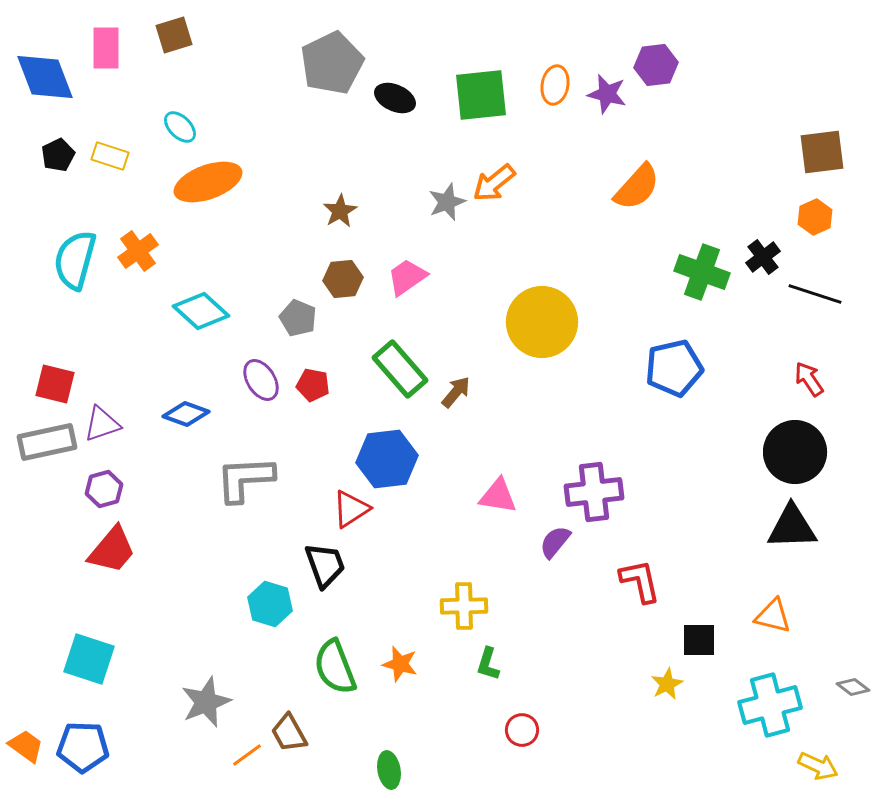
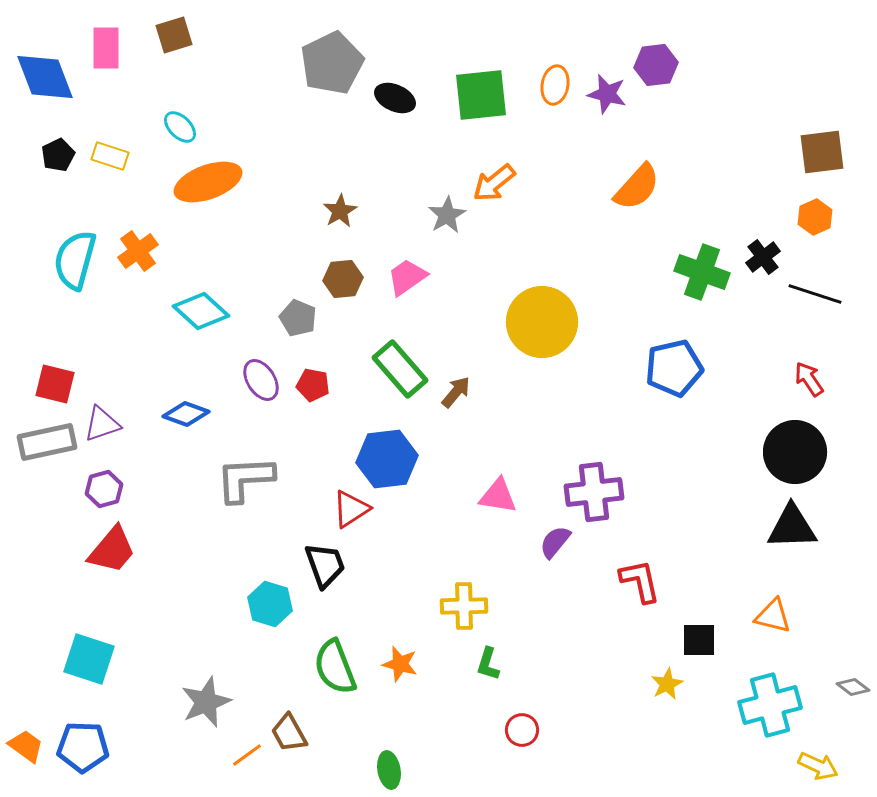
gray star at (447, 202): moved 13 px down; rotated 9 degrees counterclockwise
